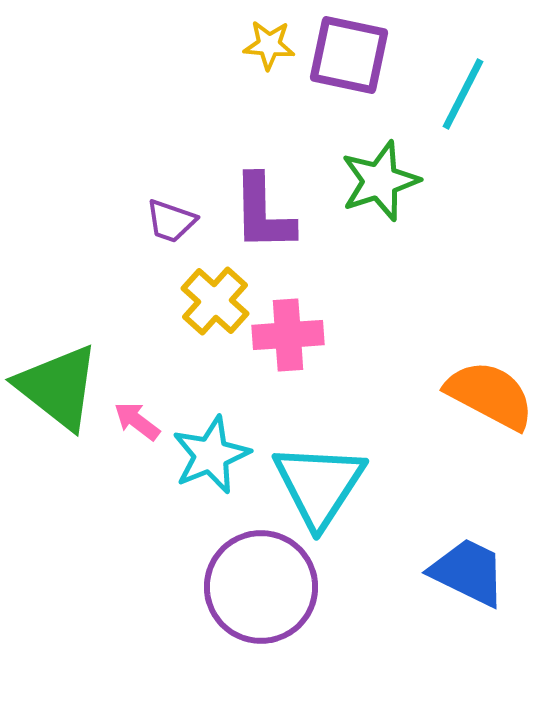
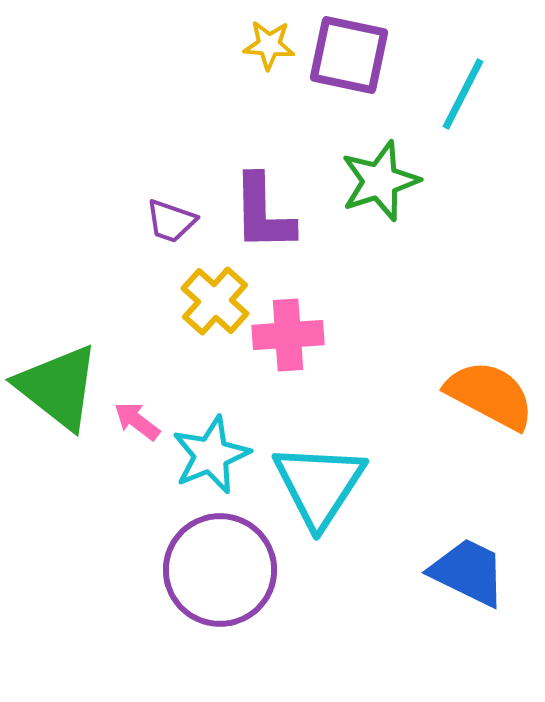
purple circle: moved 41 px left, 17 px up
